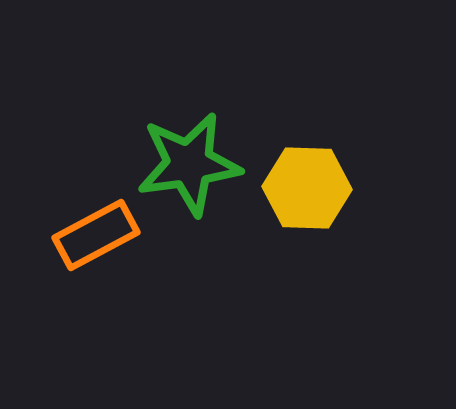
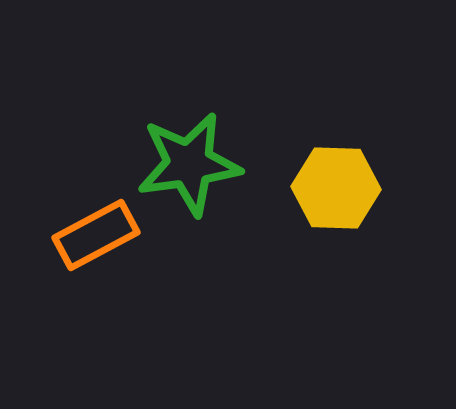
yellow hexagon: moved 29 px right
